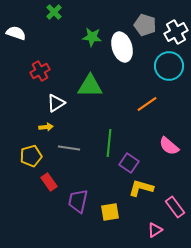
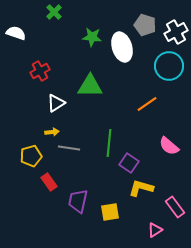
yellow arrow: moved 6 px right, 5 px down
